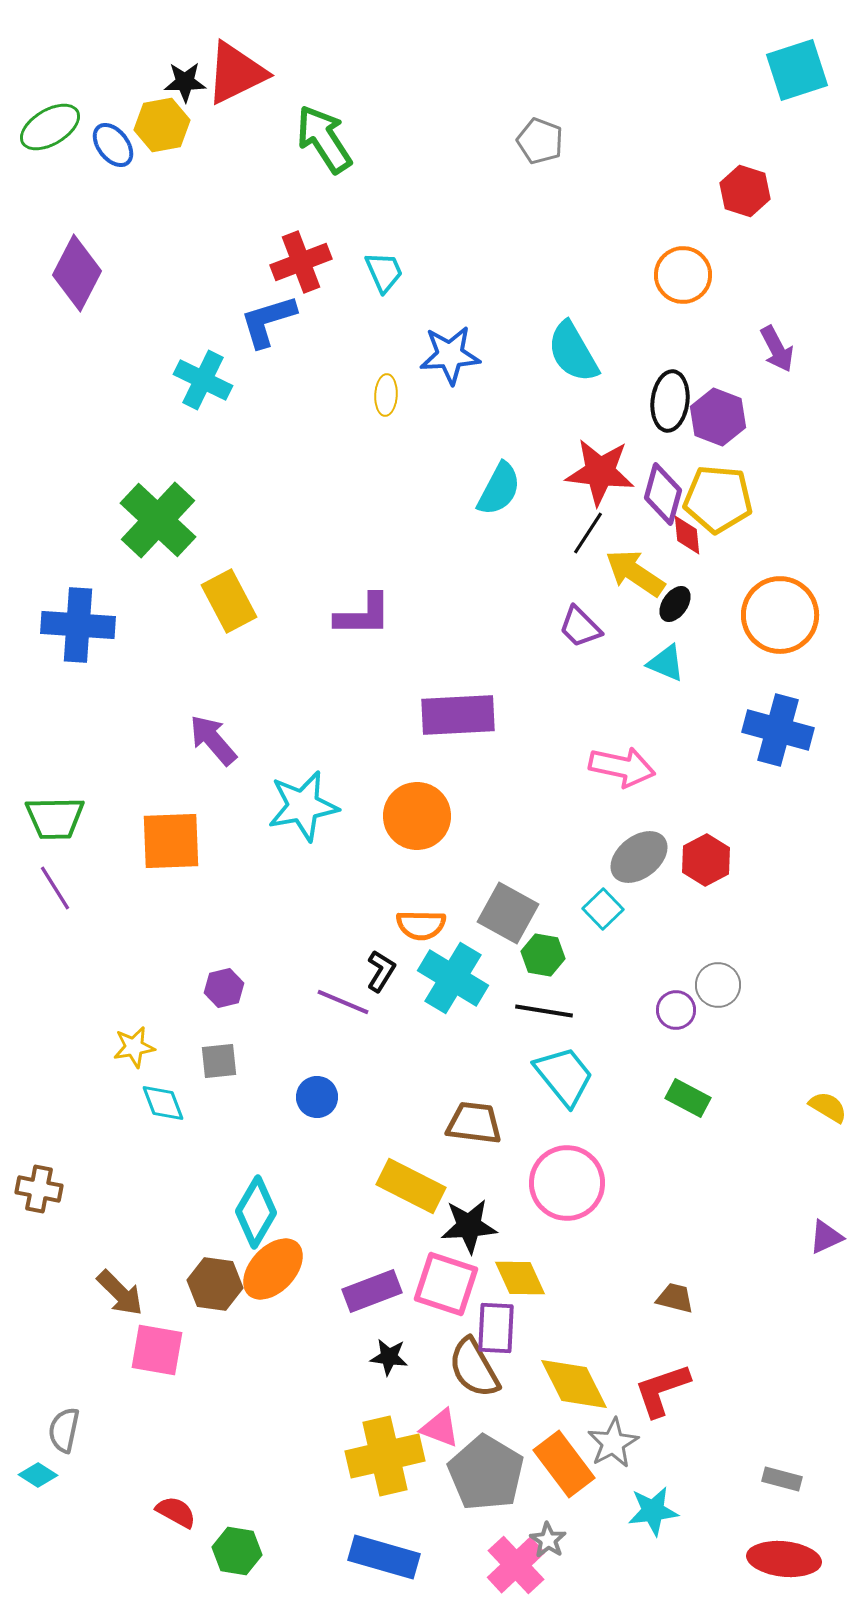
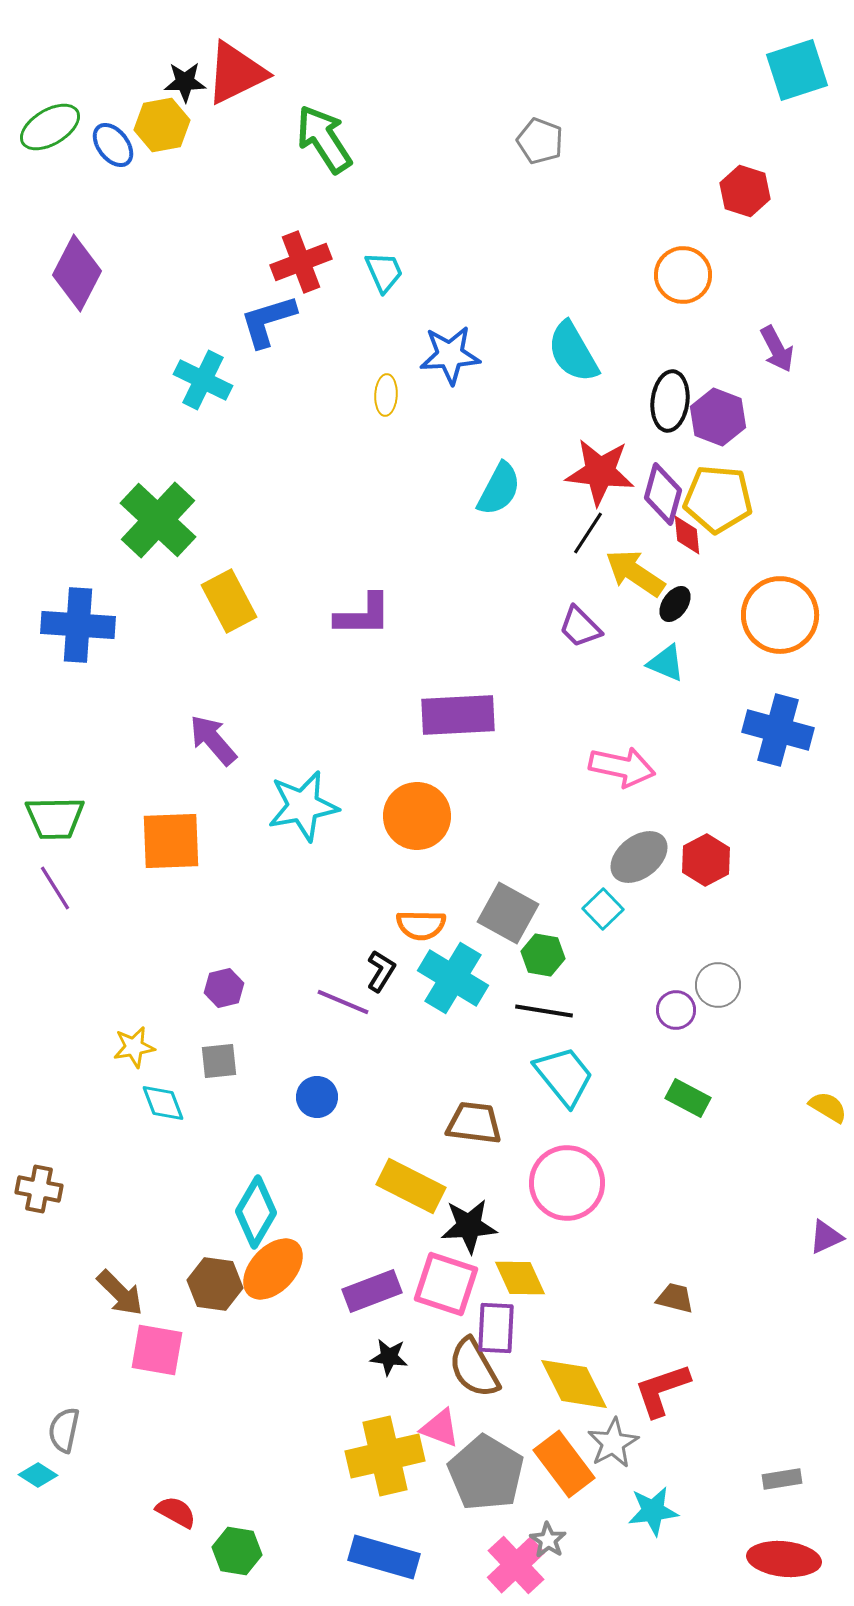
gray rectangle at (782, 1479): rotated 24 degrees counterclockwise
